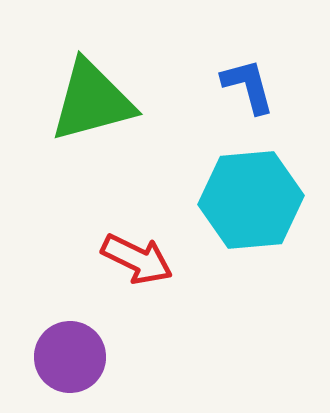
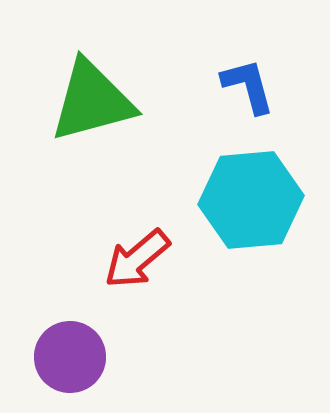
red arrow: rotated 114 degrees clockwise
